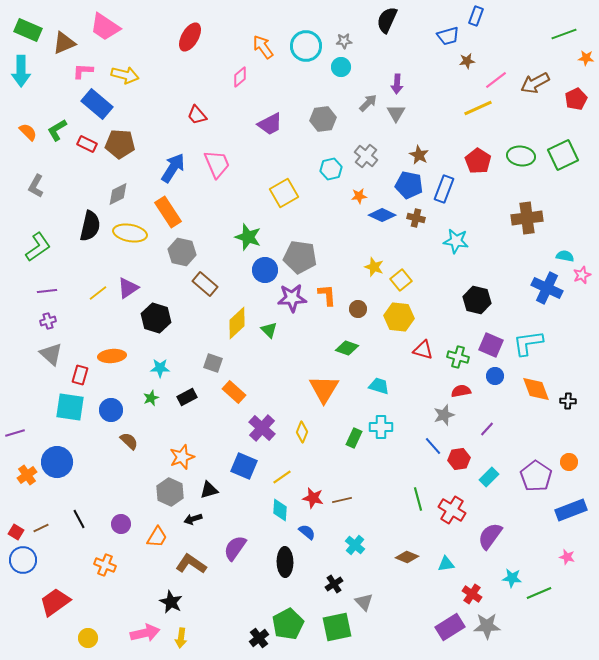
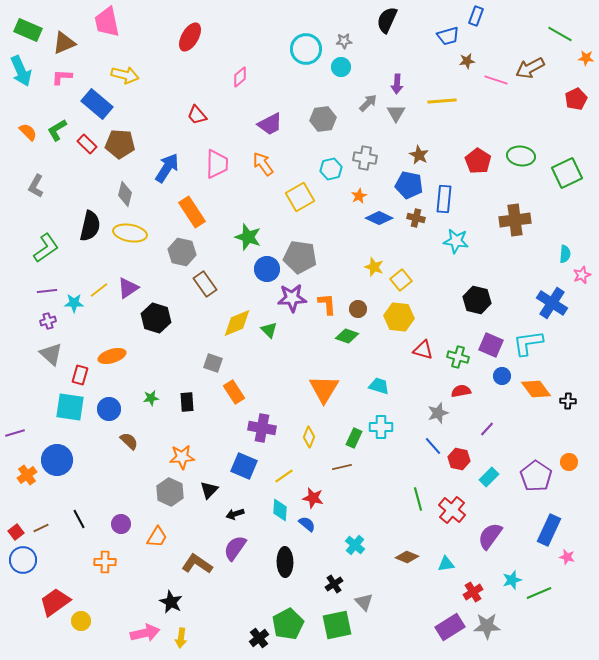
pink trapezoid at (105, 27): moved 2 px right, 5 px up; rotated 44 degrees clockwise
green line at (564, 34): moved 4 px left; rotated 50 degrees clockwise
cyan circle at (306, 46): moved 3 px down
orange arrow at (263, 47): moved 117 px down
cyan arrow at (21, 71): rotated 24 degrees counterclockwise
pink L-shape at (83, 71): moved 21 px left, 6 px down
pink line at (496, 80): rotated 55 degrees clockwise
brown arrow at (535, 83): moved 5 px left, 15 px up
yellow line at (478, 108): moved 36 px left, 7 px up; rotated 20 degrees clockwise
red rectangle at (87, 144): rotated 18 degrees clockwise
green square at (563, 155): moved 4 px right, 18 px down
gray cross at (366, 156): moved 1 px left, 2 px down; rotated 30 degrees counterclockwise
pink trapezoid at (217, 164): rotated 24 degrees clockwise
blue arrow at (173, 168): moved 6 px left
blue rectangle at (444, 189): moved 10 px down; rotated 16 degrees counterclockwise
yellow square at (284, 193): moved 16 px right, 4 px down
gray diamond at (118, 194): moved 7 px right; rotated 50 degrees counterclockwise
orange star at (359, 196): rotated 21 degrees counterclockwise
orange rectangle at (168, 212): moved 24 px right
blue diamond at (382, 215): moved 3 px left, 3 px down
brown cross at (527, 218): moved 12 px left, 2 px down
green L-shape at (38, 247): moved 8 px right, 1 px down
cyan semicircle at (565, 256): moved 2 px up; rotated 84 degrees clockwise
blue circle at (265, 270): moved 2 px right, 1 px up
brown rectangle at (205, 284): rotated 15 degrees clockwise
blue cross at (547, 288): moved 5 px right, 15 px down; rotated 8 degrees clockwise
yellow line at (98, 293): moved 1 px right, 3 px up
orange L-shape at (327, 295): moved 9 px down
yellow diamond at (237, 323): rotated 20 degrees clockwise
green diamond at (347, 348): moved 12 px up
orange ellipse at (112, 356): rotated 12 degrees counterclockwise
cyan star at (160, 368): moved 86 px left, 65 px up
blue circle at (495, 376): moved 7 px right
orange diamond at (536, 389): rotated 16 degrees counterclockwise
orange rectangle at (234, 392): rotated 15 degrees clockwise
black rectangle at (187, 397): moved 5 px down; rotated 66 degrees counterclockwise
green star at (151, 398): rotated 14 degrees clockwise
blue circle at (111, 410): moved 2 px left, 1 px up
gray star at (444, 415): moved 6 px left, 2 px up
purple cross at (262, 428): rotated 32 degrees counterclockwise
yellow diamond at (302, 432): moved 7 px right, 5 px down
orange star at (182, 457): rotated 15 degrees clockwise
red hexagon at (459, 459): rotated 20 degrees clockwise
blue circle at (57, 462): moved 2 px up
yellow line at (282, 477): moved 2 px right, 1 px up
black triangle at (209, 490): rotated 30 degrees counterclockwise
brown line at (342, 500): moved 33 px up
red cross at (452, 510): rotated 8 degrees clockwise
blue rectangle at (571, 510): moved 22 px left, 20 px down; rotated 44 degrees counterclockwise
black arrow at (193, 519): moved 42 px right, 5 px up
red square at (16, 532): rotated 21 degrees clockwise
blue semicircle at (307, 532): moved 8 px up
brown L-shape at (191, 564): moved 6 px right
orange cross at (105, 565): moved 3 px up; rotated 20 degrees counterclockwise
cyan star at (512, 578): moved 2 px down; rotated 24 degrees counterclockwise
red cross at (472, 594): moved 1 px right, 2 px up; rotated 24 degrees clockwise
green square at (337, 627): moved 2 px up
yellow circle at (88, 638): moved 7 px left, 17 px up
